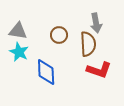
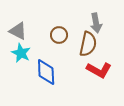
gray triangle: rotated 18 degrees clockwise
brown semicircle: rotated 15 degrees clockwise
cyan star: moved 2 px right, 1 px down
red L-shape: rotated 10 degrees clockwise
